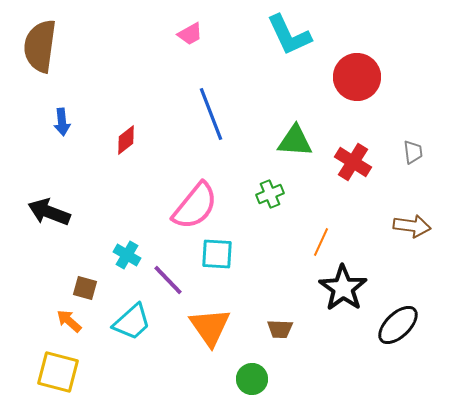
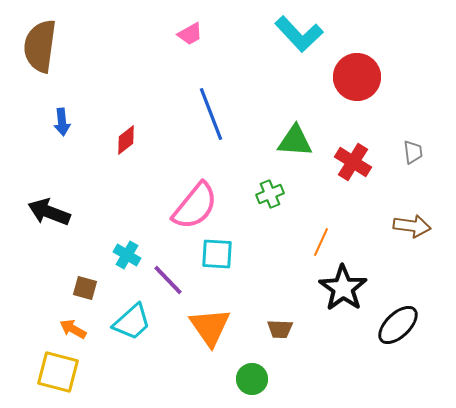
cyan L-shape: moved 10 px right, 1 px up; rotated 18 degrees counterclockwise
orange arrow: moved 4 px right, 8 px down; rotated 12 degrees counterclockwise
